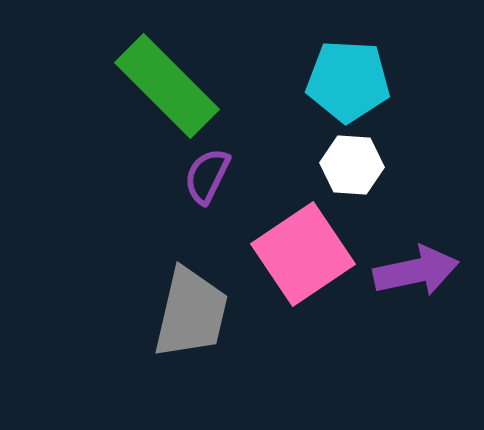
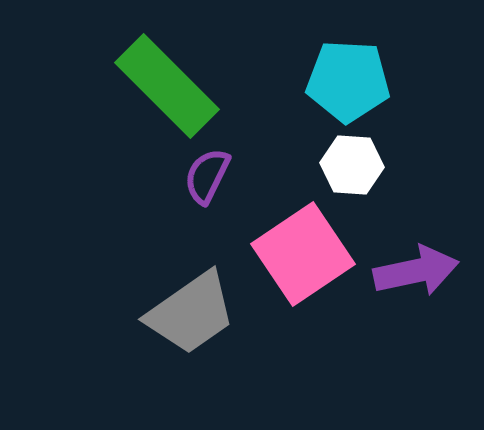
gray trapezoid: rotated 42 degrees clockwise
